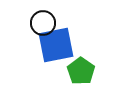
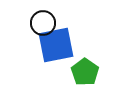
green pentagon: moved 4 px right, 1 px down
